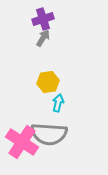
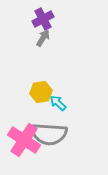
purple cross: rotated 10 degrees counterclockwise
yellow hexagon: moved 7 px left, 10 px down
cyan arrow: rotated 60 degrees counterclockwise
pink cross: moved 2 px right, 2 px up
